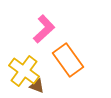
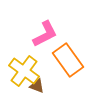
pink L-shape: moved 1 px right, 5 px down; rotated 16 degrees clockwise
